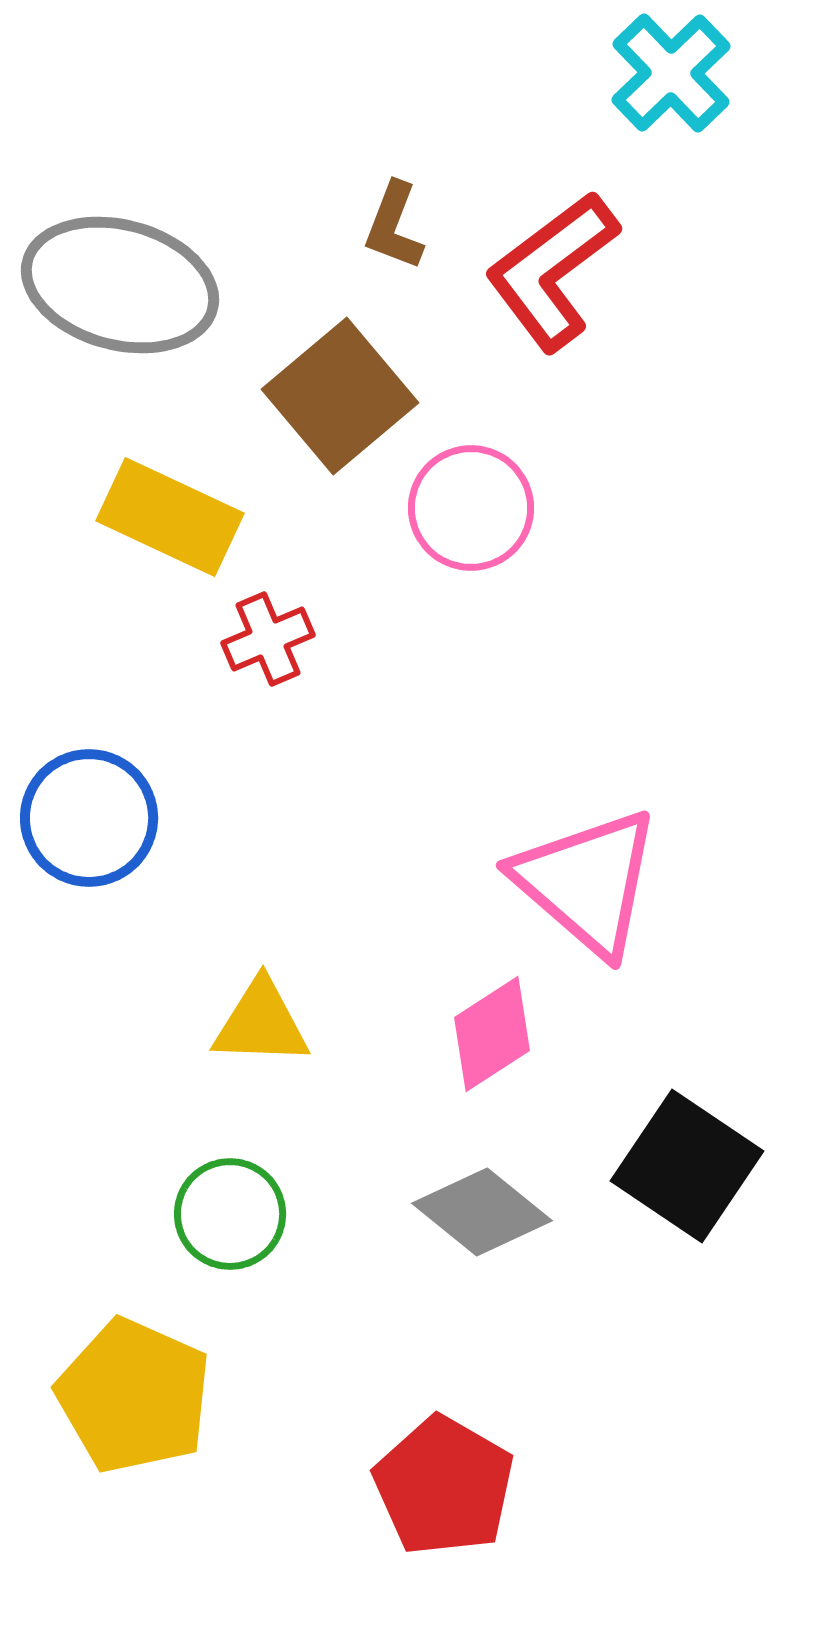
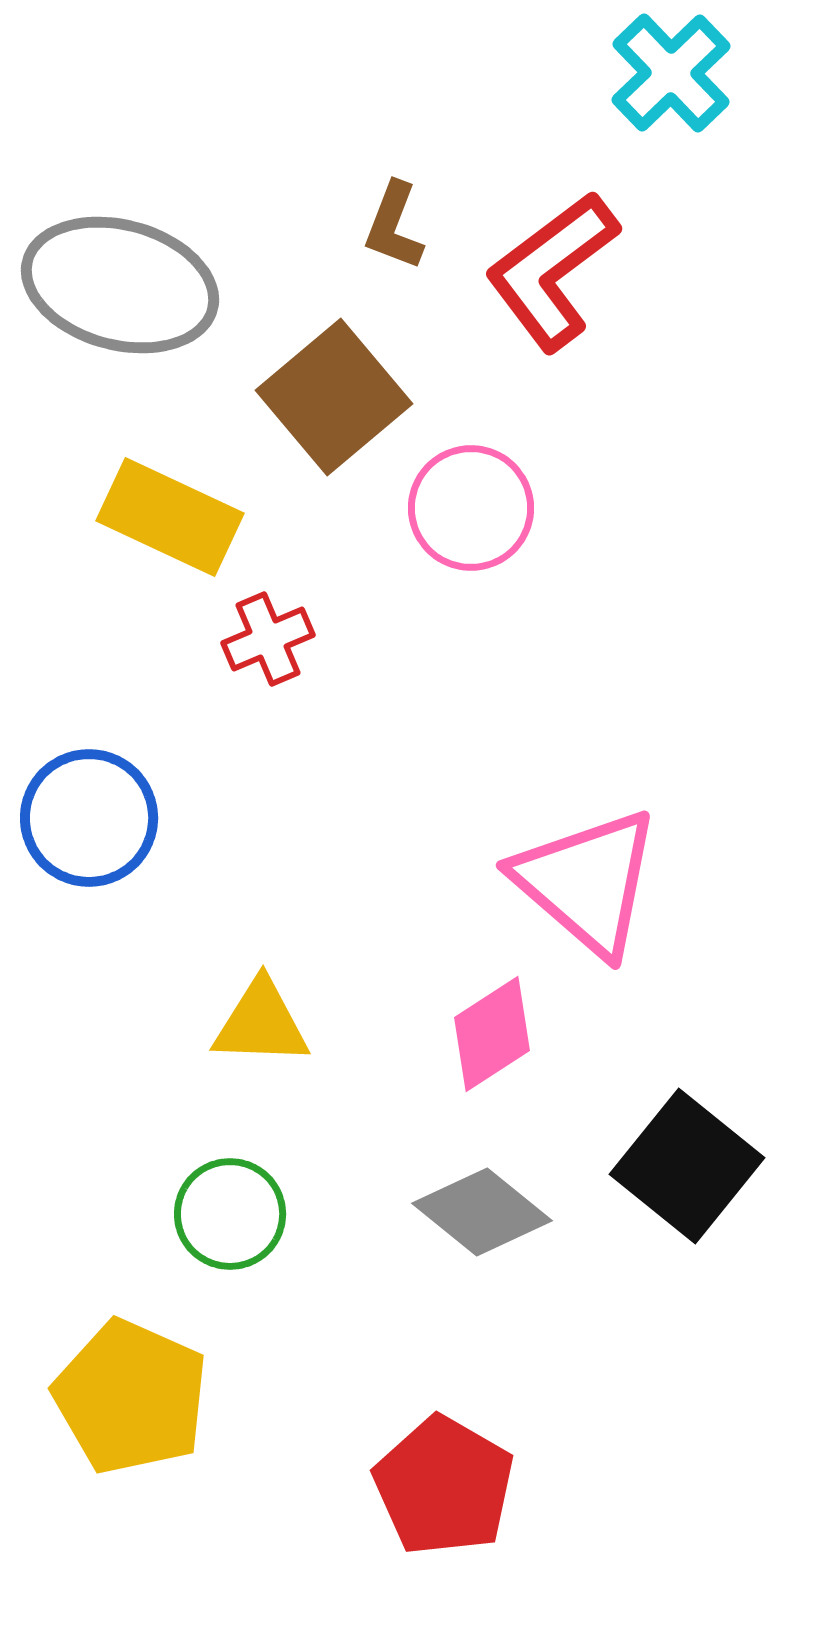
brown square: moved 6 px left, 1 px down
black square: rotated 5 degrees clockwise
yellow pentagon: moved 3 px left, 1 px down
